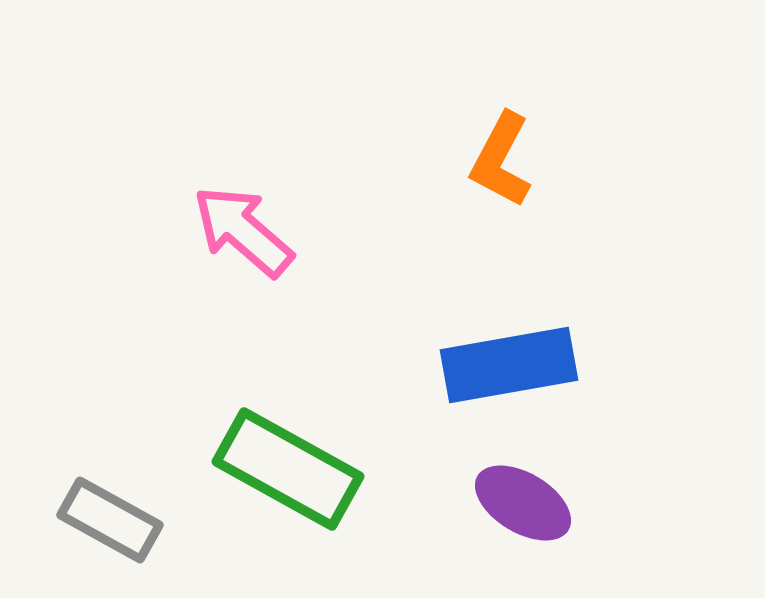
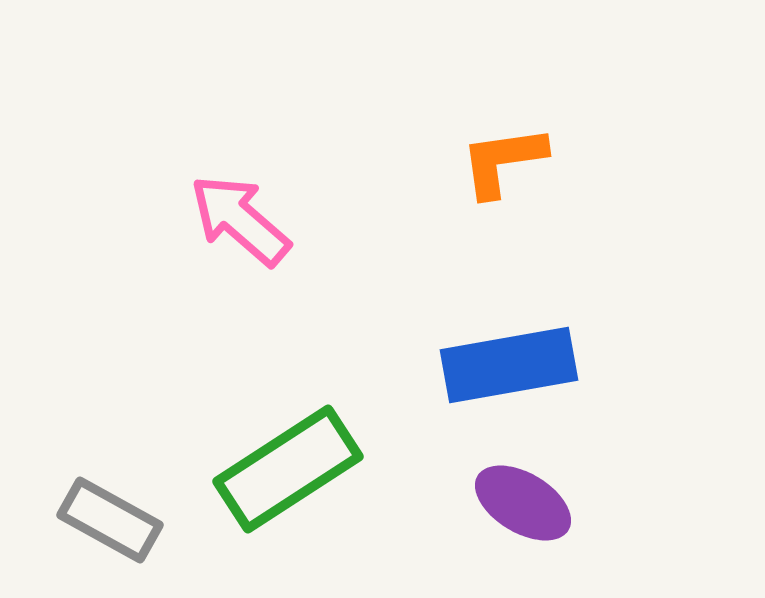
orange L-shape: moved 2 px right, 1 px down; rotated 54 degrees clockwise
pink arrow: moved 3 px left, 11 px up
green rectangle: rotated 62 degrees counterclockwise
